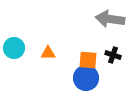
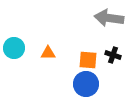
gray arrow: moved 1 px left, 1 px up
blue circle: moved 6 px down
